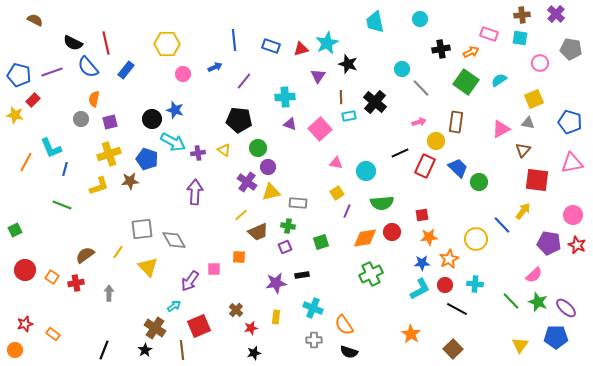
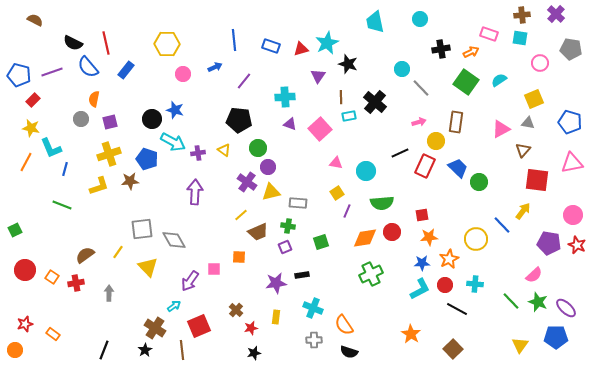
yellow star at (15, 115): moved 16 px right, 13 px down
